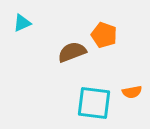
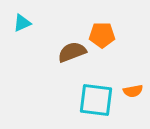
orange pentagon: moved 2 px left; rotated 20 degrees counterclockwise
orange semicircle: moved 1 px right, 1 px up
cyan square: moved 2 px right, 3 px up
